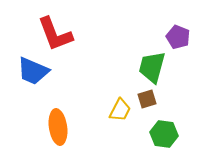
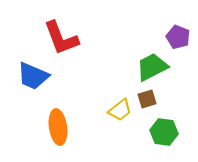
red L-shape: moved 6 px right, 4 px down
green trapezoid: rotated 48 degrees clockwise
blue trapezoid: moved 5 px down
yellow trapezoid: rotated 25 degrees clockwise
green hexagon: moved 2 px up
